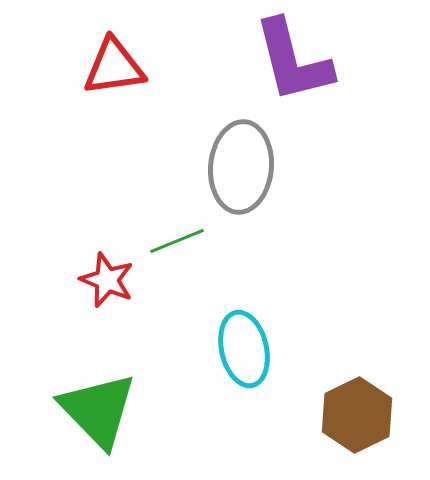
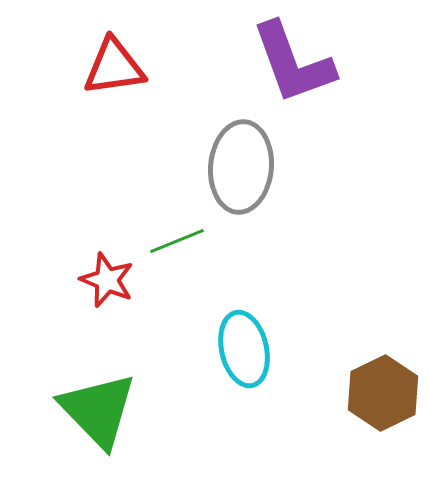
purple L-shape: moved 2 px down; rotated 6 degrees counterclockwise
brown hexagon: moved 26 px right, 22 px up
